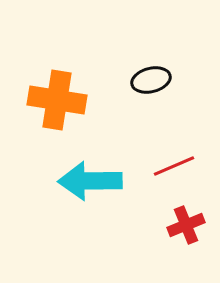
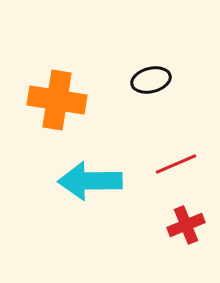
red line: moved 2 px right, 2 px up
